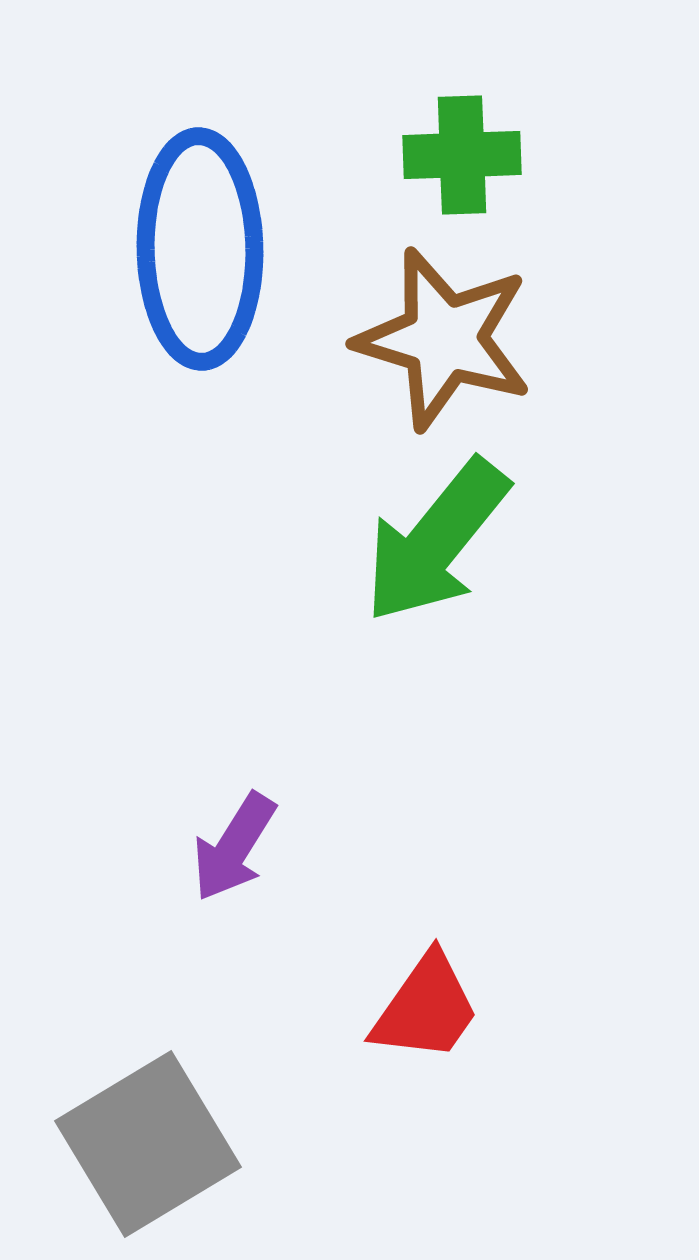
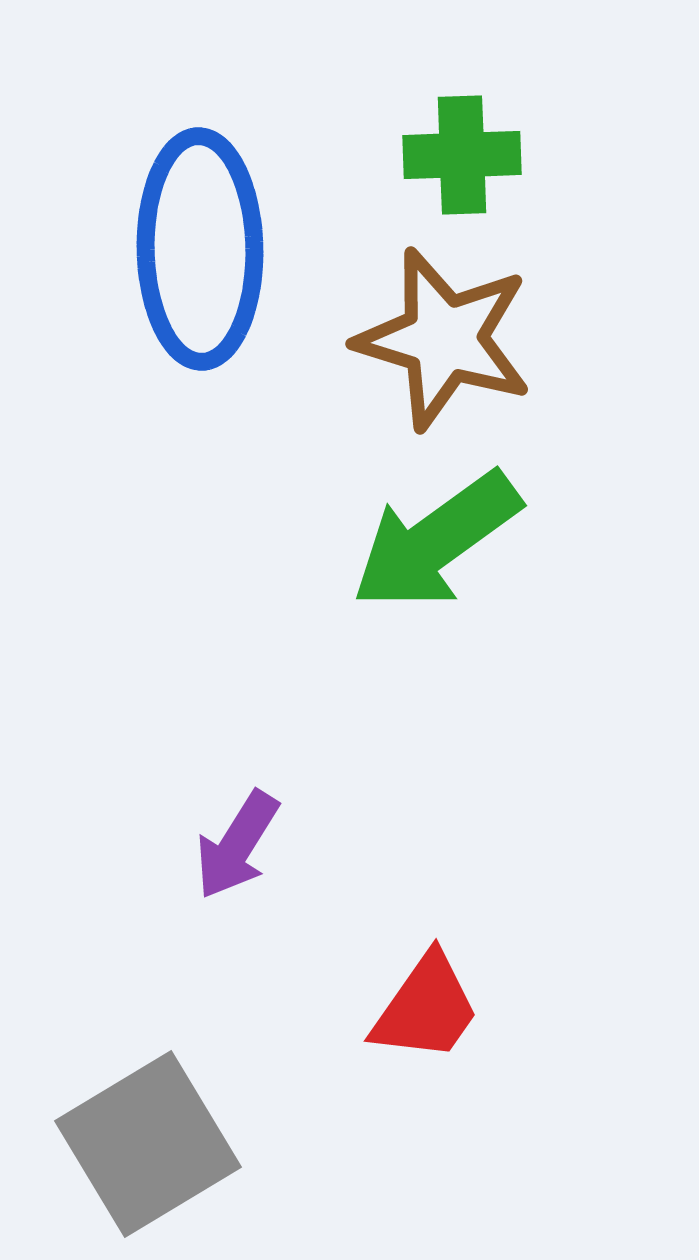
green arrow: rotated 15 degrees clockwise
purple arrow: moved 3 px right, 2 px up
